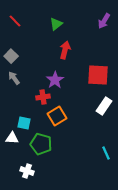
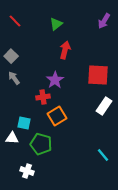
cyan line: moved 3 px left, 2 px down; rotated 16 degrees counterclockwise
